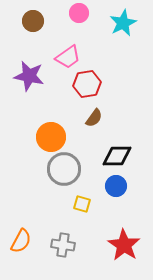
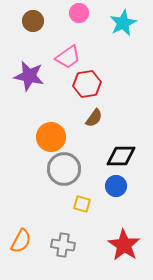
black diamond: moved 4 px right
